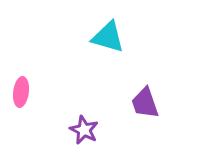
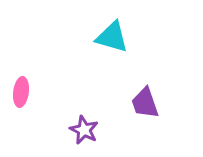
cyan triangle: moved 4 px right
